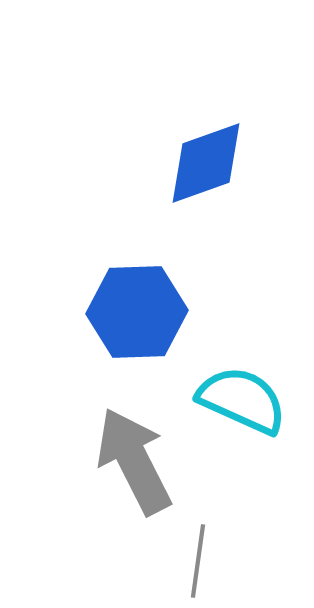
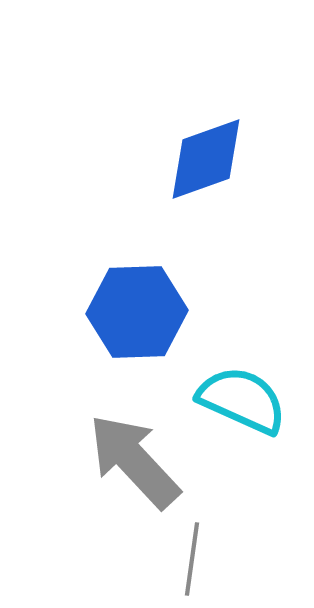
blue diamond: moved 4 px up
gray arrow: rotated 16 degrees counterclockwise
gray line: moved 6 px left, 2 px up
